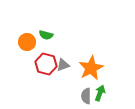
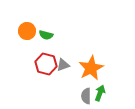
orange circle: moved 11 px up
